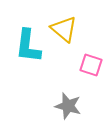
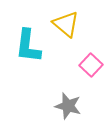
yellow triangle: moved 2 px right, 5 px up
pink square: rotated 25 degrees clockwise
